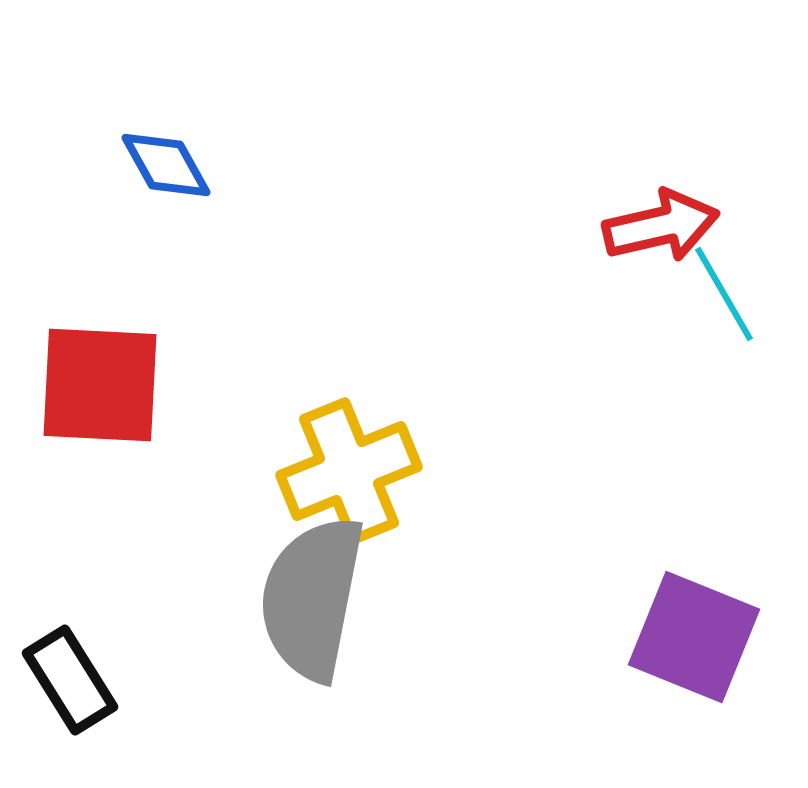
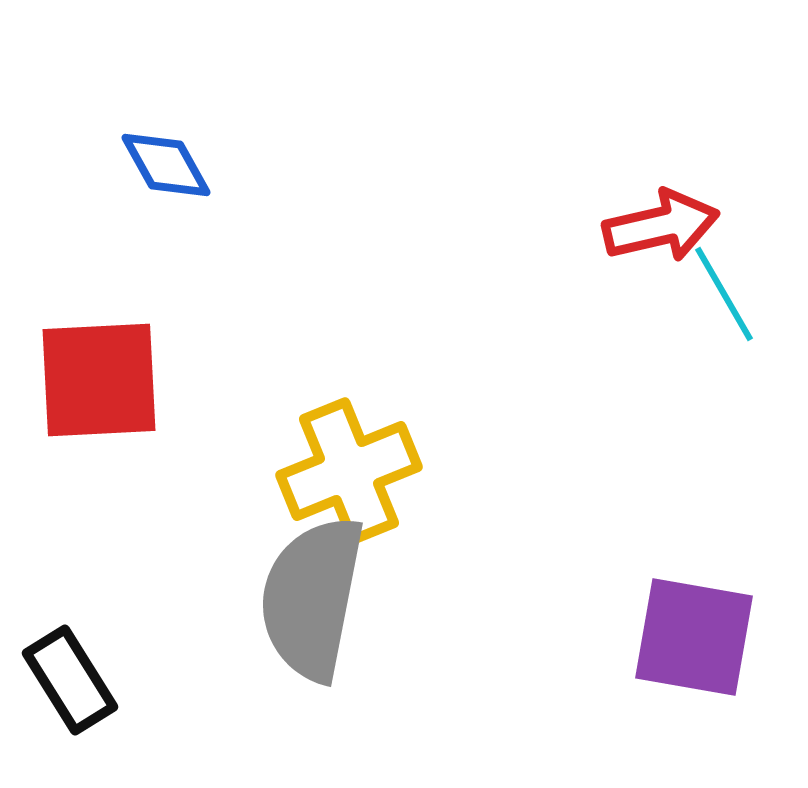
red square: moved 1 px left, 5 px up; rotated 6 degrees counterclockwise
purple square: rotated 12 degrees counterclockwise
